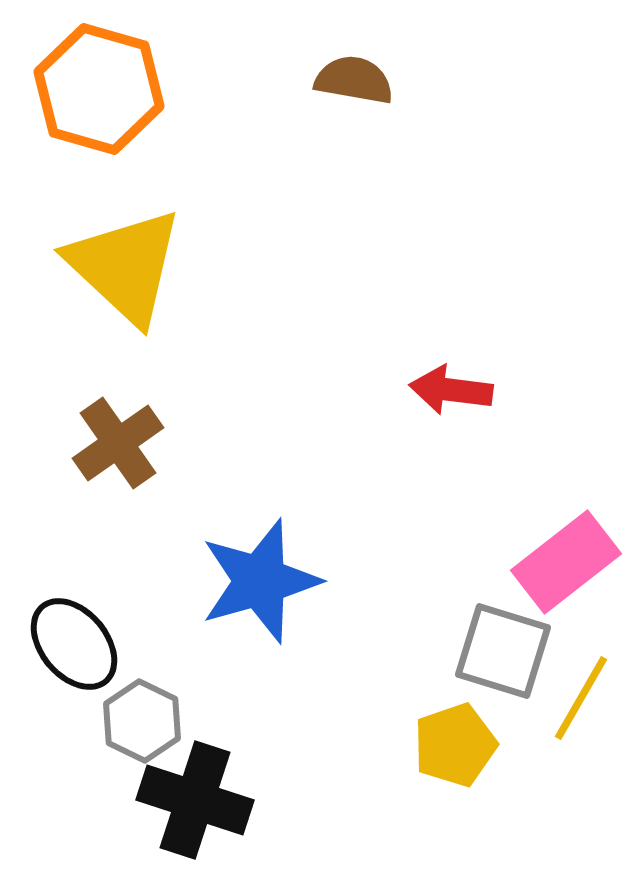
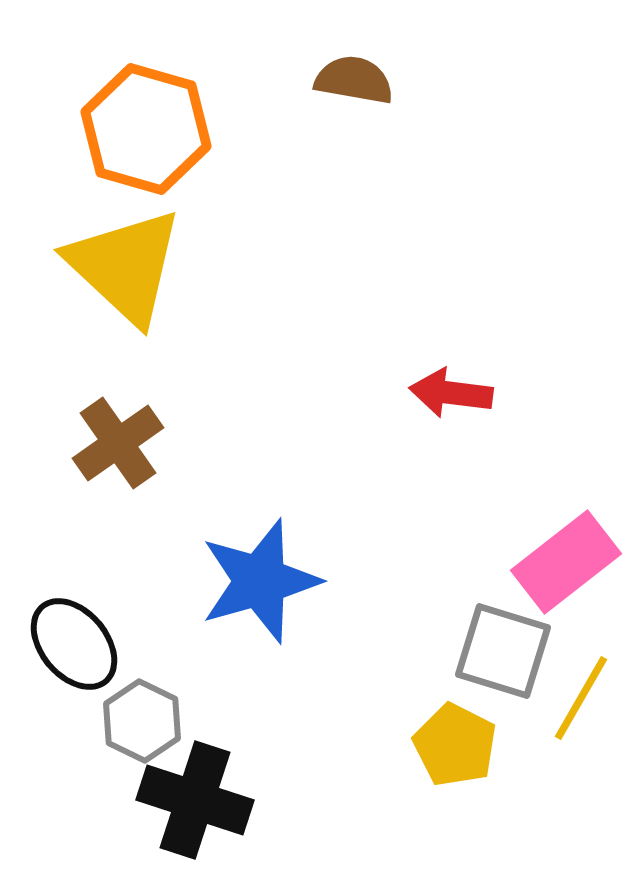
orange hexagon: moved 47 px right, 40 px down
red arrow: moved 3 px down
yellow pentagon: rotated 26 degrees counterclockwise
